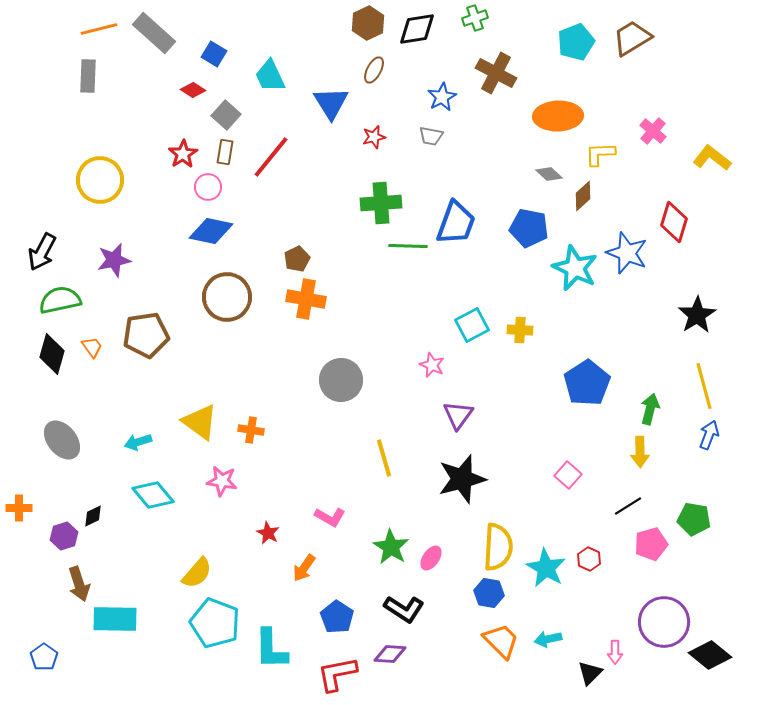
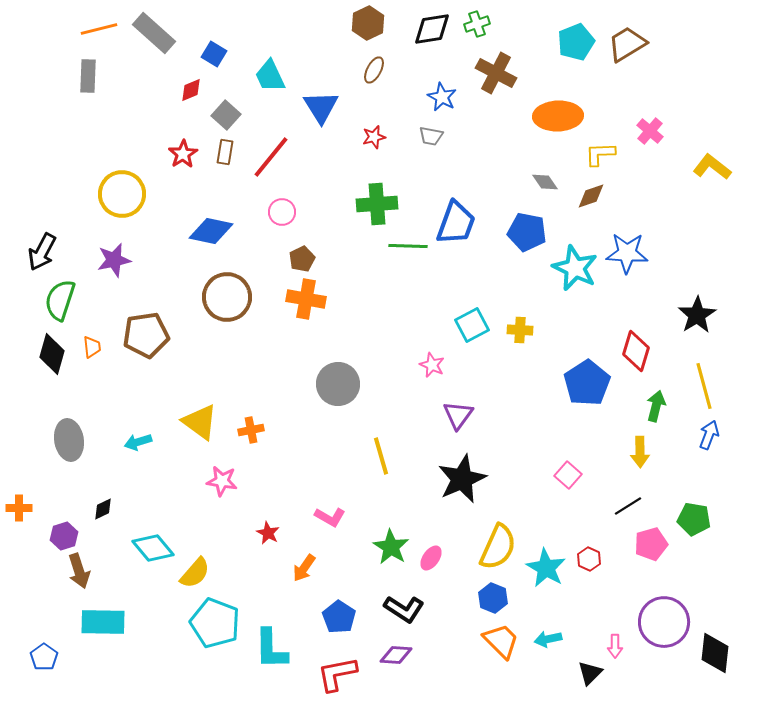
green cross at (475, 18): moved 2 px right, 6 px down
black diamond at (417, 29): moved 15 px right
brown trapezoid at (632, 38): moved 5 px left, 6 px down
red diamond at (193, 90): moved 2 px left; rotated 55 degrees counterclockwise
blue star at (442, 97): rotated 16 degrees counterclockwise
blue triangle at (331, 103): moved 10 px left, 4 px down
pink cross at (653, 131): moved 3 px left
yellow L-shape at (712, 158): moved 9 px down
gray diamond at (549, 174): moved 4 px left, 8 px down; rotated 12 degrees clockwise
yellow circle at (100, 180): moved 22 px right, 14 px down
pink circle at (208, 187): moved 74 px right, 25 px down
brown diamond at (583, 196): moved 8 px right; rotated 24 degrees clockwise
green cross at (381, 203): moved 4 px left, 1 px down
red diamond at (674, 222): moved 38 px left, 129 px down
blue pentagon at (529, 228): moved 2 px left, 4 px down
blue star at (627, 253): rotated 18 degrees counterclockwise
brown pentagon at (297, 259): moved 5 px right
green semicircle at (60, 300): rotated 60 degrees counterclockwise
orange trapezoid at (92, 347): rotated 30 degrees clockwise
gray circle at (341, 380): moved 3 px left, 4 px down
green arrow at (650, 409): moved 6 px right, 3 px up
orange cross at (251, 430): rotated 20 degrees counterclockwise
gray ellipse at (62, 440): moved 7 px right; rotated 30 degrees clockwise
yellow line at (384, 458): moved 3 px left, 2 px up
black star at (462, 479): rotated 9 degrees counterclockwise
cyan diamond at (153, 495): moved 53 px down
black diamond at (93, 516): moved 10 px right, 7 px up
yellow semicircle at (498, 547): rotated 21 degrees clockwise
yellow semicircle at (197, 573): moved 2 px left
brown arrow at (79, 584): moved 13 px up
blue hexagon at (489, 593): moved 4 px right, 5 px down; rotated 12 degrees clockwise
blue pentagon at (337, 617): moved 2 px right
cyan rectangle at (115, 619): moved 12 px left, 3 px down
pink arrow at (615, 652): moved 6 px up
purple diamond at (390, 654): moved 6 px right, 1 px down
black diamond at (710, 655): moved 5 px right, 2 px up; rotated 57 degrees clockwise
